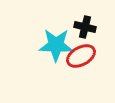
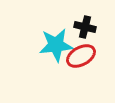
cyan star: rotated 8 degrees counterclockwise
